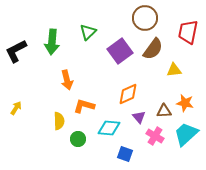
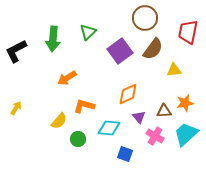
green arrow: moved 1 px right, 3 px up
orange arrow: moved 2 px up; rotated 72 degrees clockwise
orange star: rotated 24 degrees counterclockwise
yellow semicircle: rotated 42 degrees clockwise
